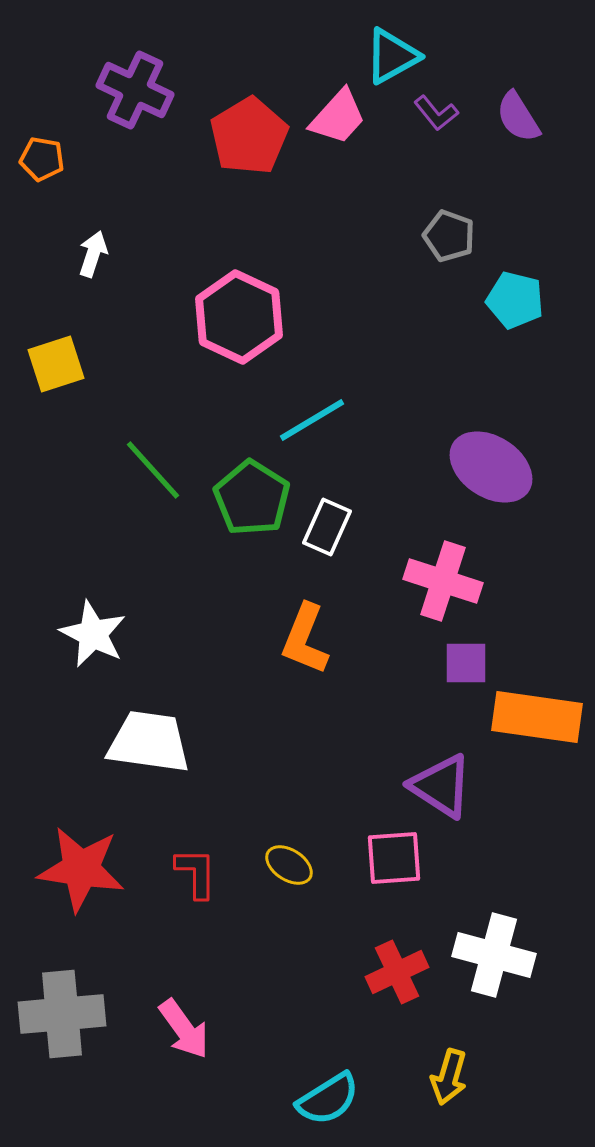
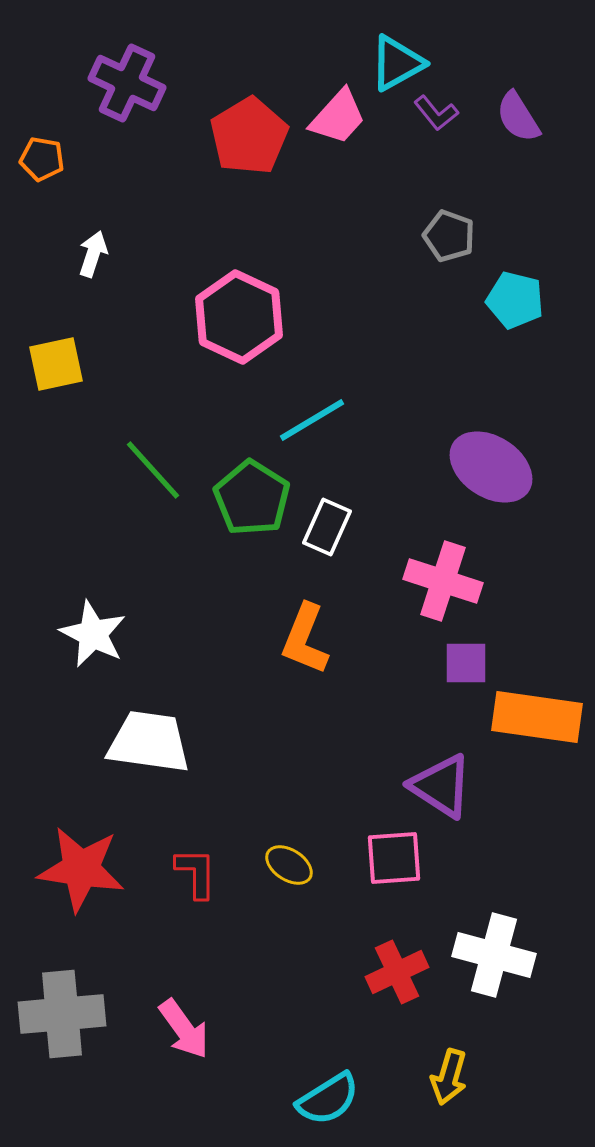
cyan triangle: moved 5 px right, 7 px down
purple cross: moved 8 px left, 7 px up
yellow square: rotated 6 degrees clockwise
